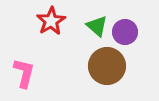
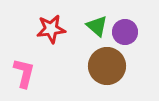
red star: moved 8 px down; rotated 24 degrees clockwise
